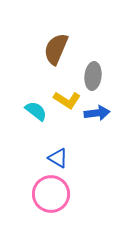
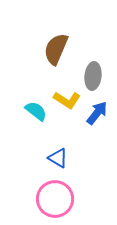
blue arrow: rotated 45 degrees counterclockwise
pink circle: moved 4 px right, 5 px down
